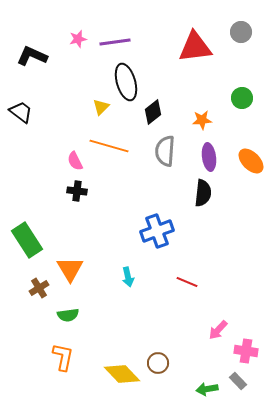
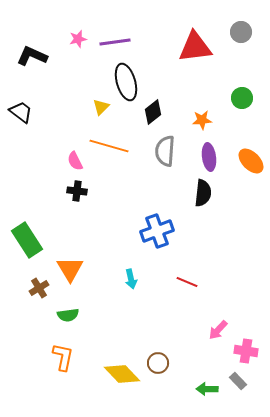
cyan arrow: moved 3 px right, 2 px down
green arrow: rotated 10 degrees clockwise
